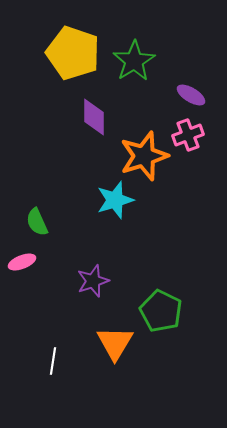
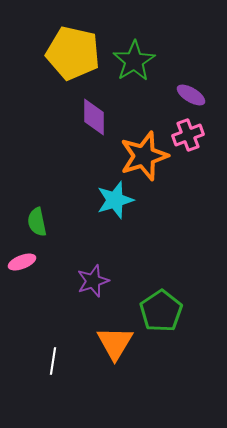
yellow pentagon: rotated 6 degrees counterclockwise
green semicircle: rotated 12 degrees clockwise
green pentagon: rotated 12 degrees clockwise
